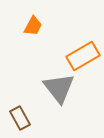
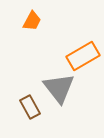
orange trapezoid: moved 1 px left, 5 px up
brown rectangle: moved 10 px right, 11 px up
